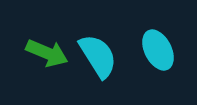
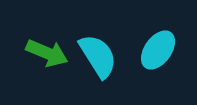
cyan ellipse: rotated 63 degrees clockwise
